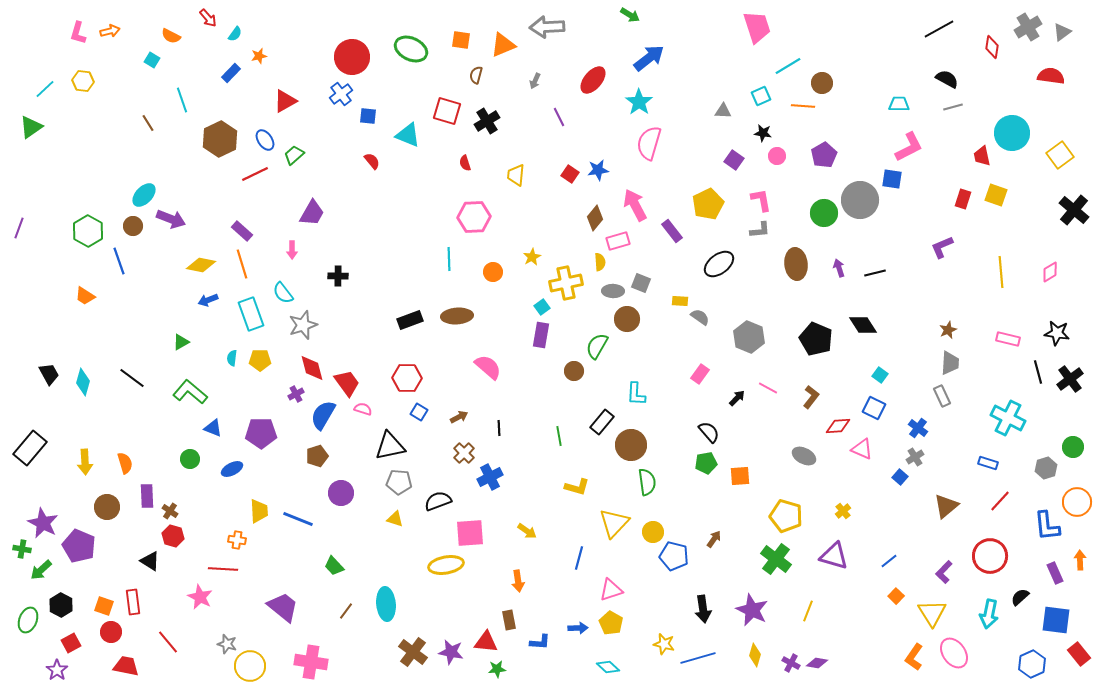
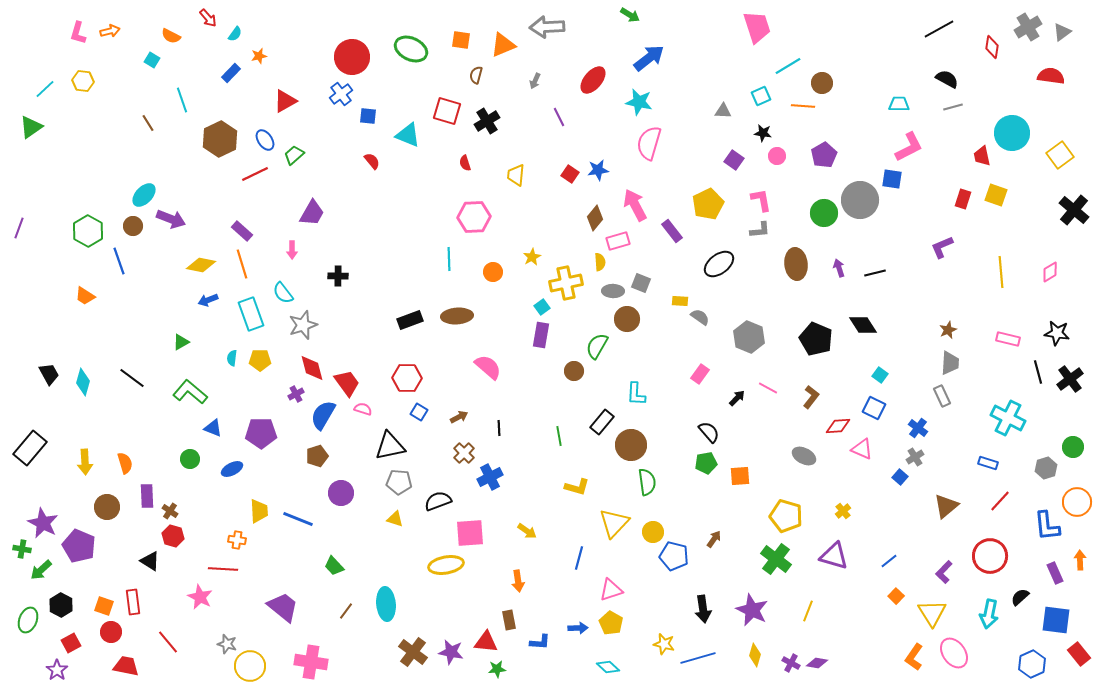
cyan star at (639, 102): rotated 24 degrees counterclockwise
